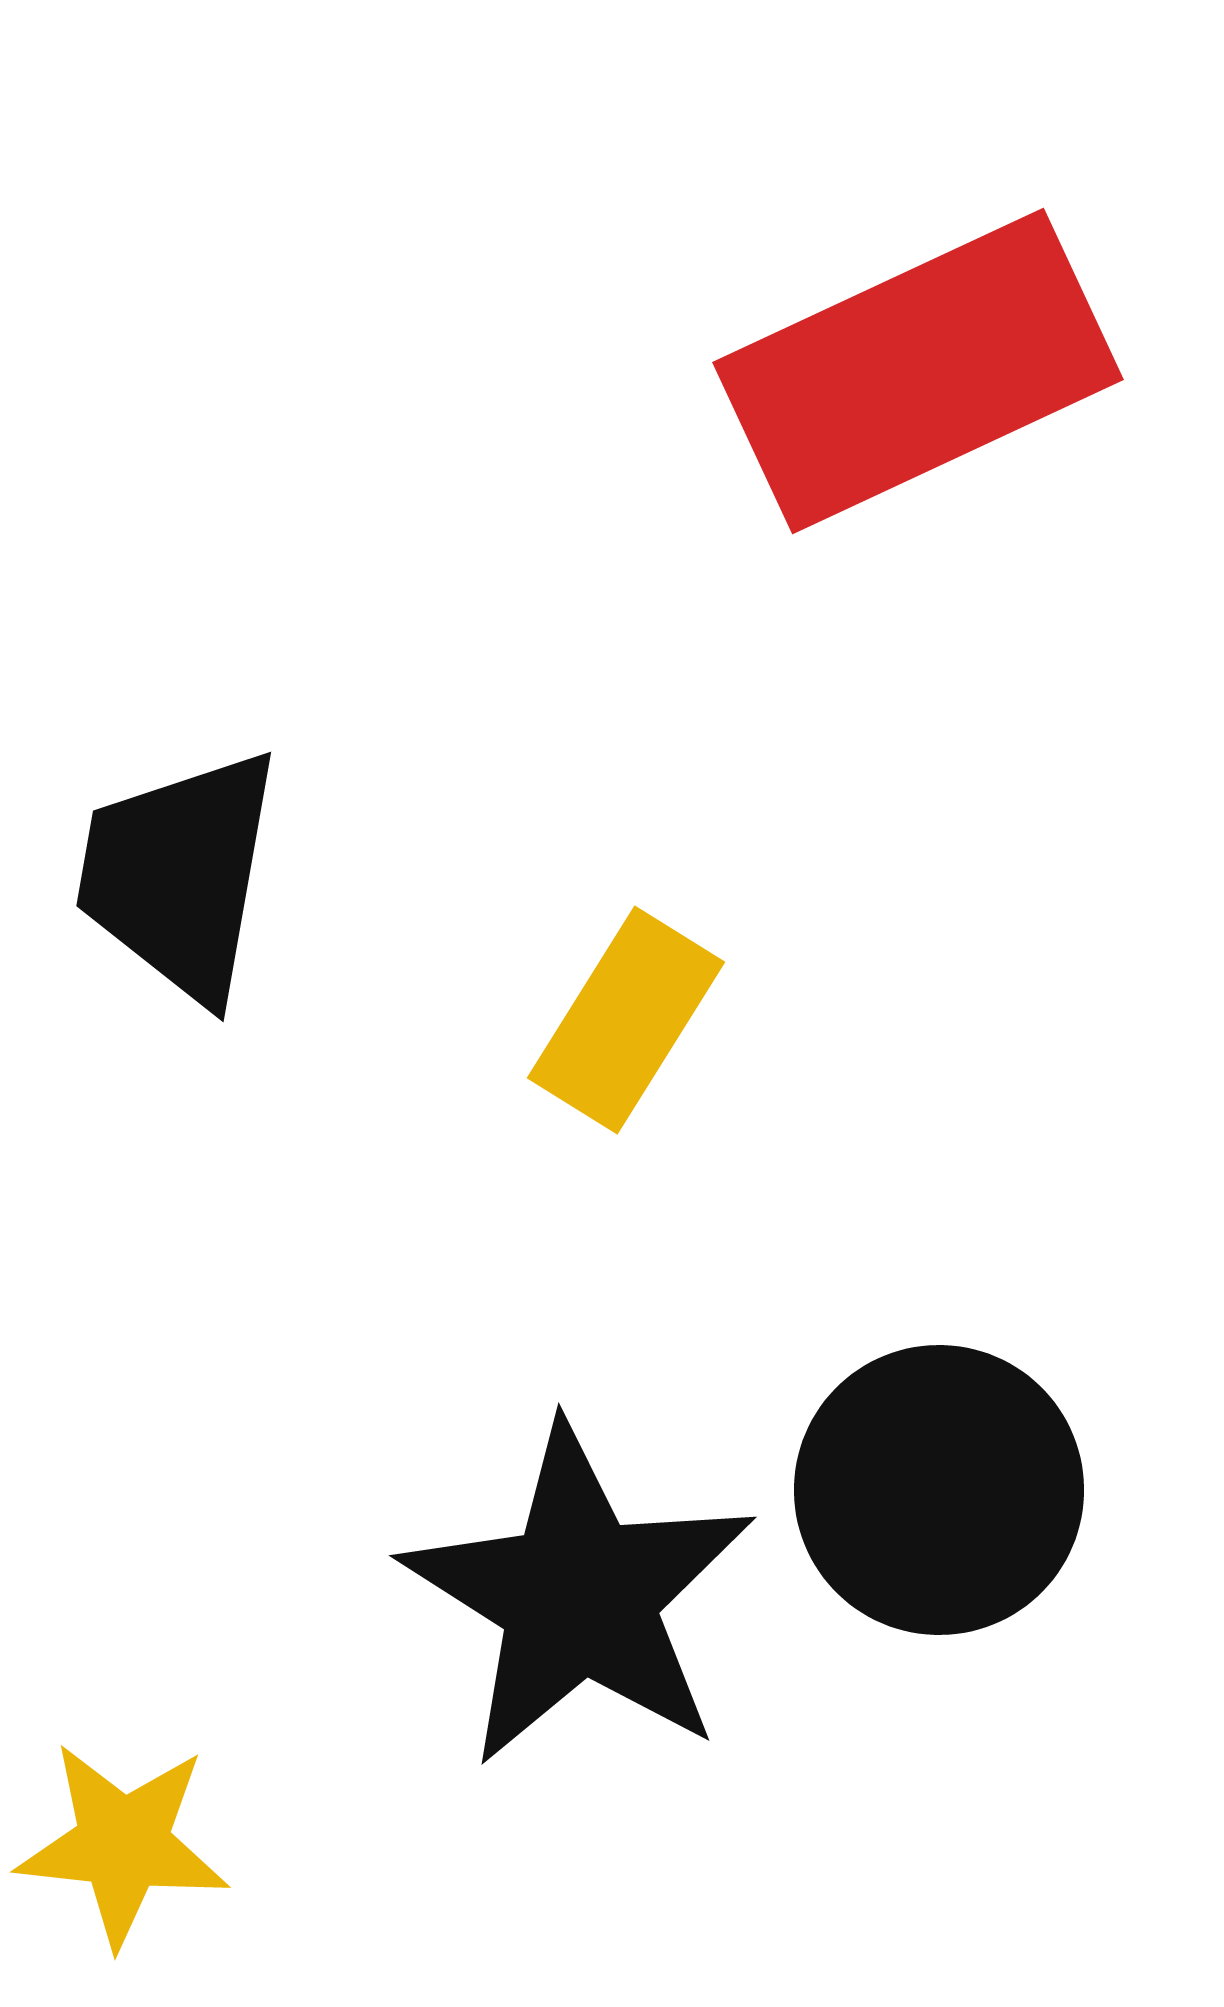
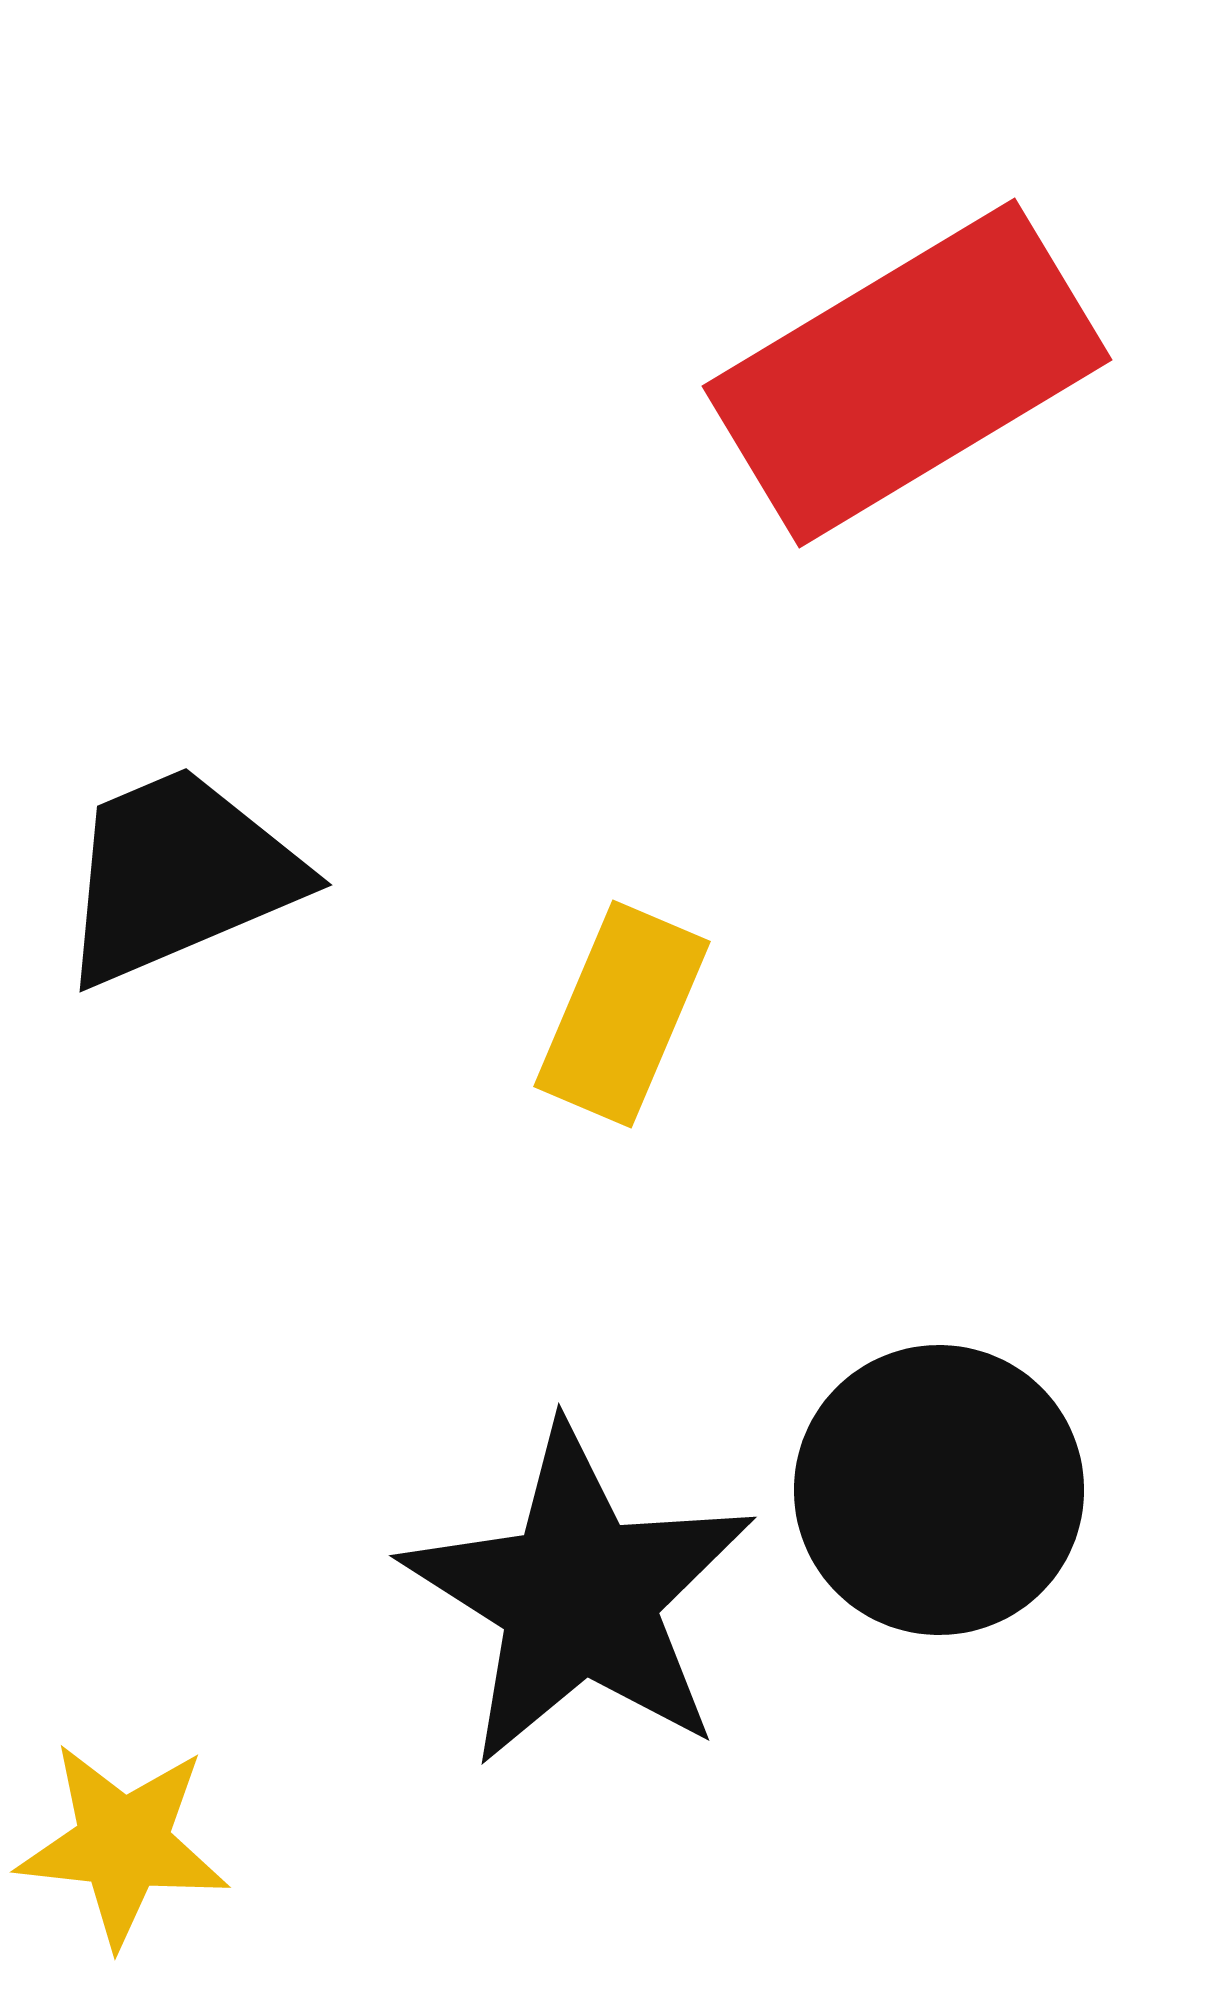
red rectangle: moved 11 px left, 2 px down; rotated 6 degrees counterclockwise
black trapezoid: rotated 57 degrees clockwise
yellow rectangle: moved 4 px left, 6 px up; rotated 9 degrees counterclockwise
